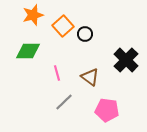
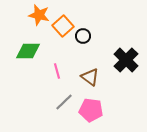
orange star: moved 6 px right; rotated 30 degrees clockwise
black circle: moved 2 px left, 2 px down
pink line: moved 2 px up
pink pentagon: moved 16 px left
